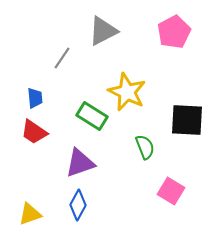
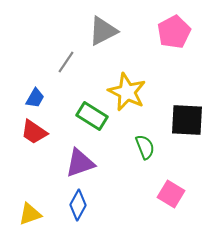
gray line: moved 4 px right, 4 px down
blue trapezoid: rotated 35 degrees clockwise
pink square: moved 3 px down
